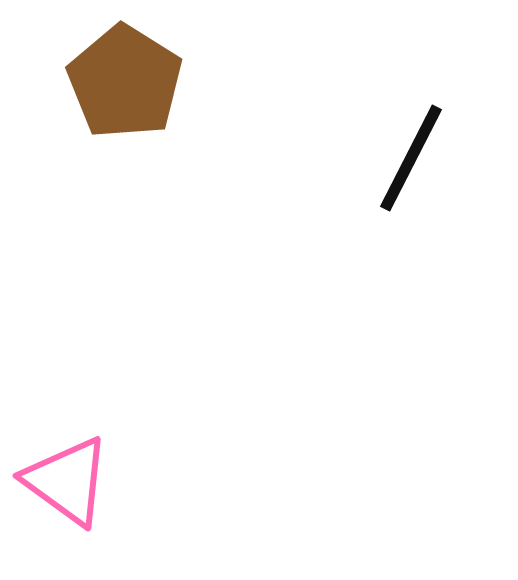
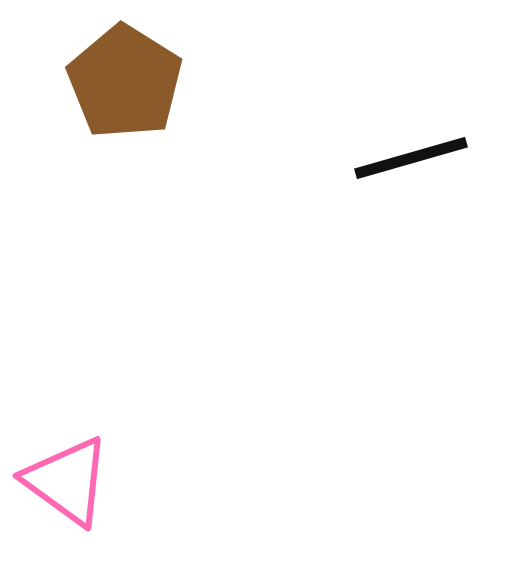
black line: rotated 47 degrees clockwise
